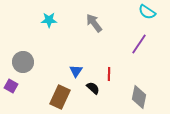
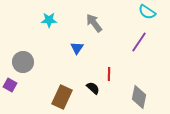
purple line: moved 2 px up
blue triangle: moved 1 px right, 23 px up
purple square: moved 1 px left, 1 px up
brown rectangle: moved 2 px right
